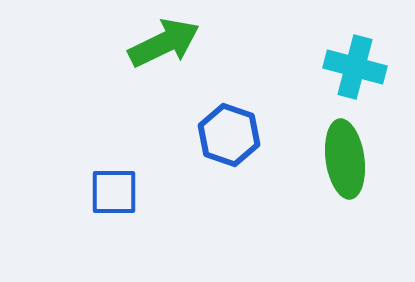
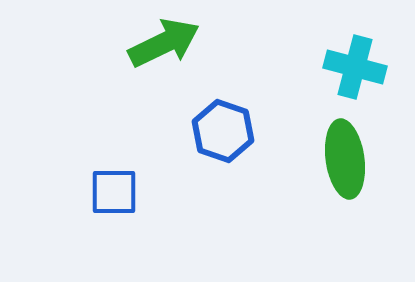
blue hexagon: moved 6 px left, 4 px up
